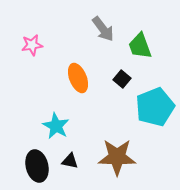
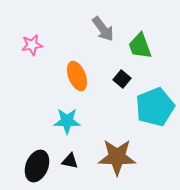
orange ellipse: moved 1 px left, 2 px up
cyan star: moved 11 px right, 5 px up; rotated 28 degrees counterclockwise
black ellipse: rotated 36 degrees clockwise
